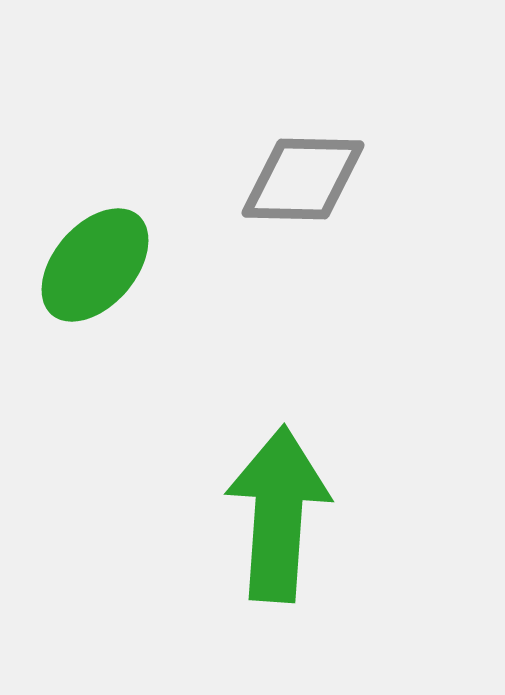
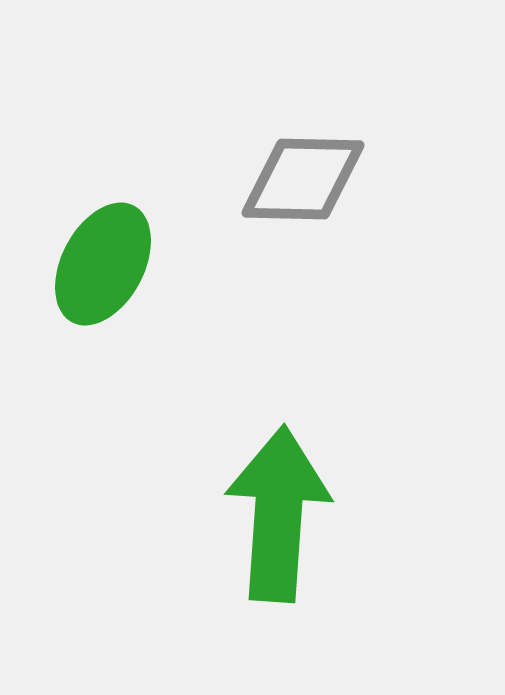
green ellipse: moved 8 px right, 1 px up; rotated 13 degrees counterclockwise
